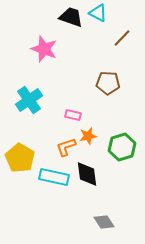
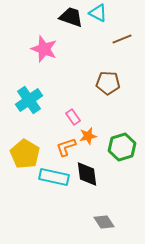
brown line: moved 1 px down; rotated 24 degrees clockwise
pink rectangle: moved 2 px down; rotated 42 degrees clockwise
yellow pentagon: moved 5 px right, 4 px up
